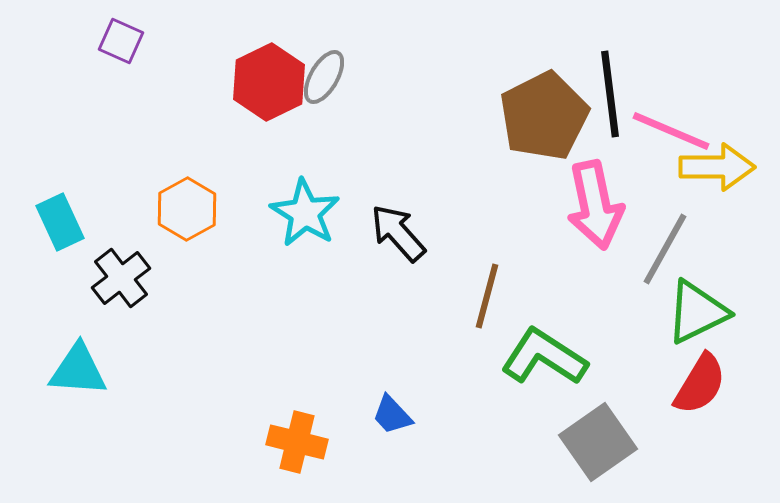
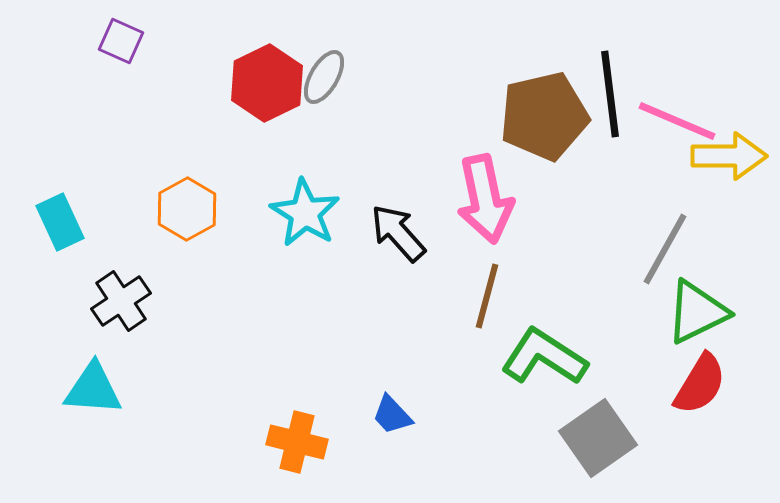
red hexagon: moved 2 px left, 1 px down
brown pentagon: rotated 14 degrees clockwise
pink line: moved 6 px right, 10 px up
yellow arrow: moved 12 px right, 11 px up
pink arrow: moved 110 px left, 6 px up
black cross: moved 23 px down; rotated 4 degrees clockwise
cyan triangle: moved 15 px right, 19 px down
gray square: moved 4 px up
